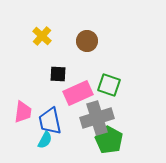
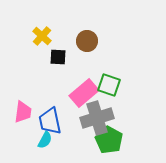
black square: moved 17 px up
pink rectangle: moved 6 px right; rotated 16 degrees counterclockwise
